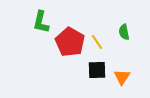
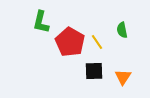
green semicircle: moved 2 px left, 2 px up
black square: moved 3 px left, 1 px down
orange triangle: moved 1 px right
